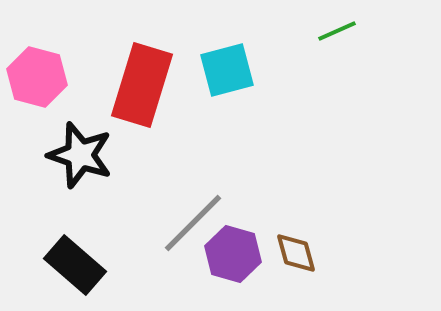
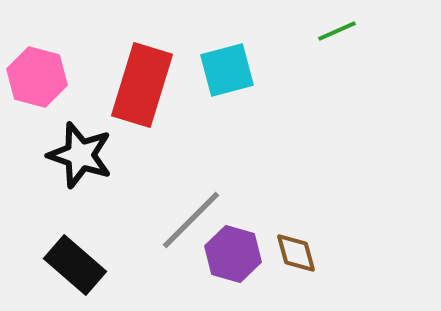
gray line: moved 2 px left, 3 px up
